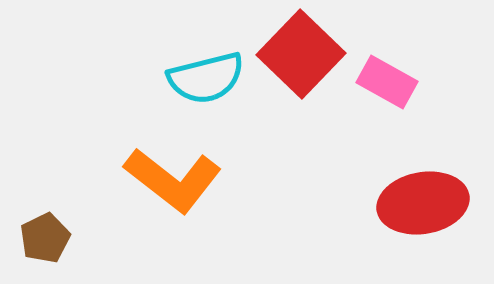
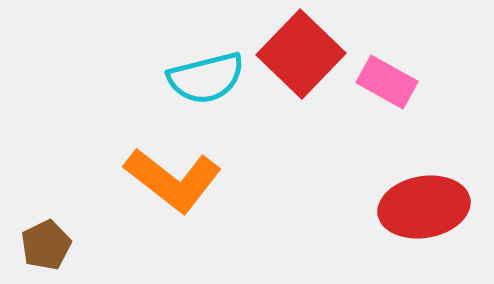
red ellipse: moved 1 px right, 4 px down
brown pentagon: moved 1 px right, 7 px down
